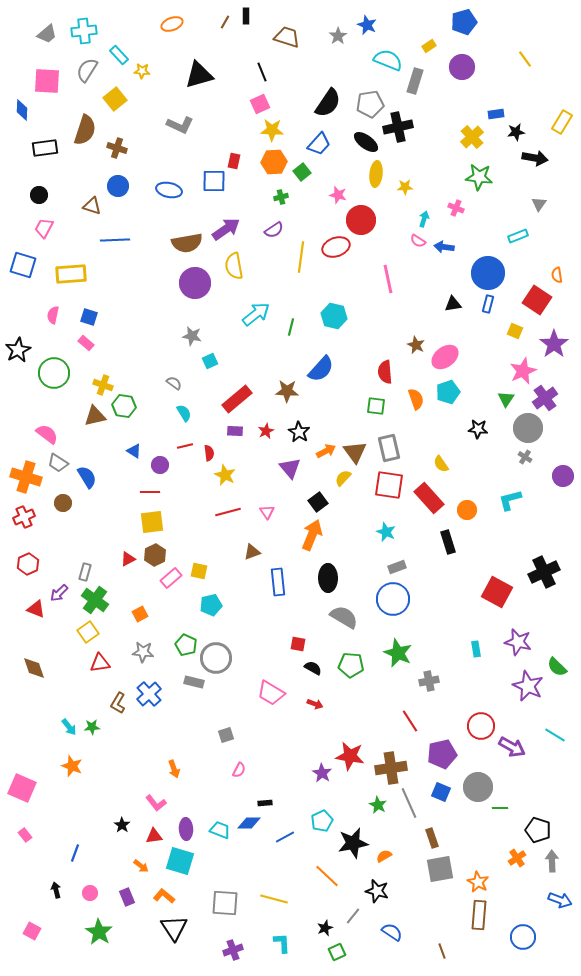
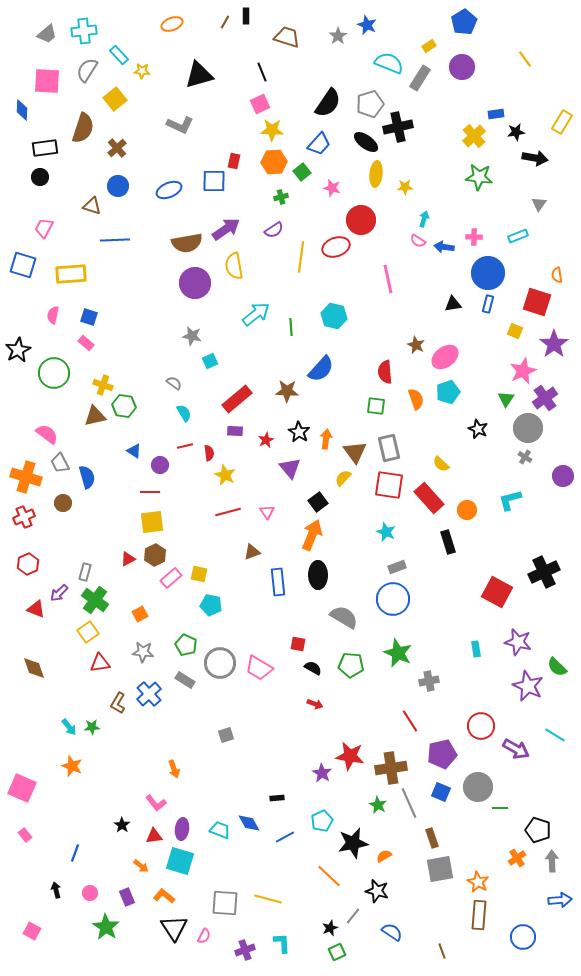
blue pentagon at (464, 22): rotated 15 degrees counterclockwise
cyan semicircle at (388, 60): moved 1 px right, 3 px down
gray rectangle at (415, 81): moved 5 px right, 3 px up; rotated 15 degrees clockwise
gray pentagon at (370, 104): rotated 8 degrees counterclockwise
brown semicircle at (85, 130): moved 2 px left, 2 px up
yellow cross at (472, 137): moved 2 px right, 1 px up
brown cross at (117, 148): rotated 30 degrees clockwise
blue ellipse at (169, 190): rotated 35 degrees counterclockwise
black circle at (39, 195): moved 1 px right, 18 px up
pink star at (338, 195): moved 6 px left, 7 px up
pink cross at (456, 208): moved 18 px right, 29 px down; rotated 21 degrees counterclockwise
red square at (537, 300): moved 2 px down; rotated 16 degrees counterclockwise
green line at (291, 327): rotated 18 degrees counterclockwise
black star at (478, 429): rotated 18 degrees clockwise
red star at (266, 431): moved 9 px down
orange arrow at (326, 451): moved 12 px up; rotated 54 degrees counterclockwise
gray trapezoid at (58, 463): moved 2 px right; rotated 30 degrees clockwise
yellow semicircle at (441, 464): rotated 12 degrees counterclockwise
blue semicircle at (87, 477): rotated 15 degrees clockwise
yellow square at (199, 571): moved 3 px down
black ellipse at (328, 578): moved 10 px left, 3 px up
cyan pentagon at (211, 605): rotated 25 degrees clockwise
gray circle at (216, 658): moved 4 px right, 5 px down
gray rectangle at (194, 682): moved 9 px left, 2 px up; rotated 18 degrees clockwise
pink trapezoid at (271, 693): moved 12 px left, 25 px up
purple arrow at (512, 747): moved 4 px right, 2 px down
pink semicircle at (239, 770): moved 35 px left, 166 px down
black rectangle at (265, 803): moved 12 px right, 5 px up
blue diamond at (249, 823): rotated 60 degrees clockwise
purple ellipse at (186, 829): moved 4 px left; rotated 10 degrees clockwise
orange line at (327, 876): moved 2 px right
yellow line at (274, 899): moved 6 px left
blue arrow at (560, 900): rotated 25 degrees counterclockwise
black star at (325, 928): moved 5 px right
green star at (99, 932): moved 7 px right, 5 px up
purple cross at (233, 950): moved 12 px right
